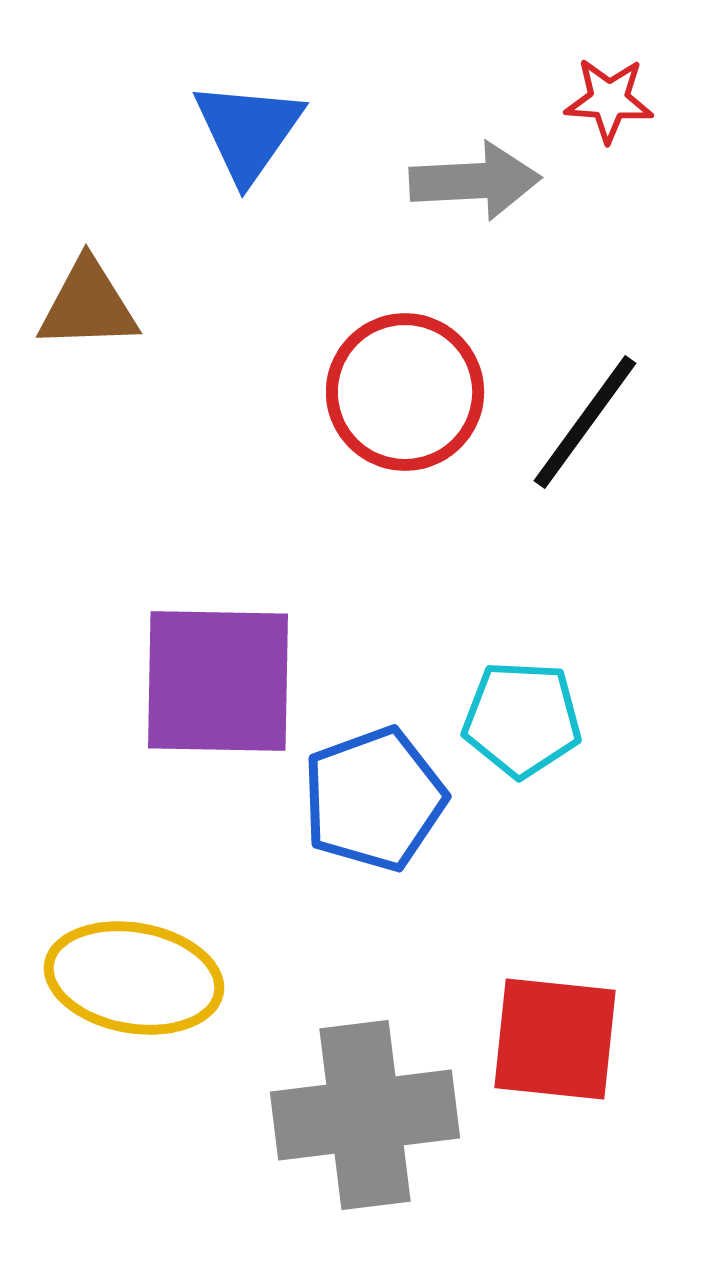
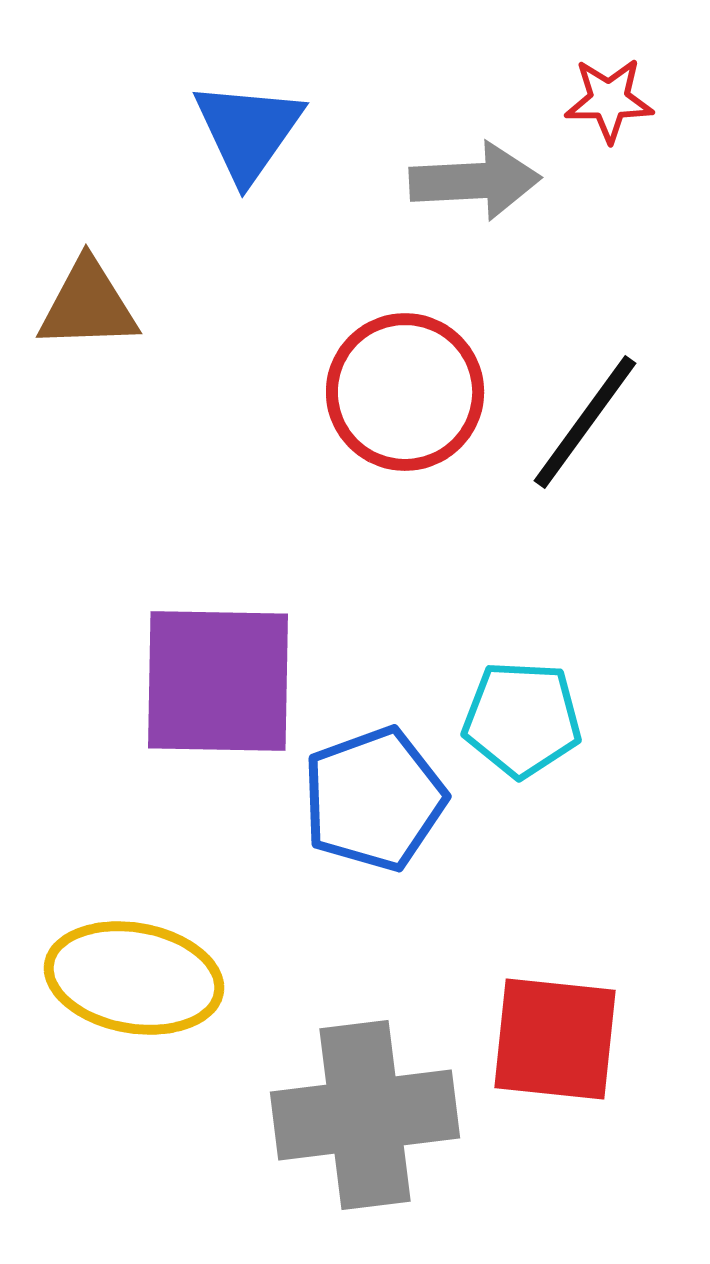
red star: rotated 4 degrees counterclockwise
